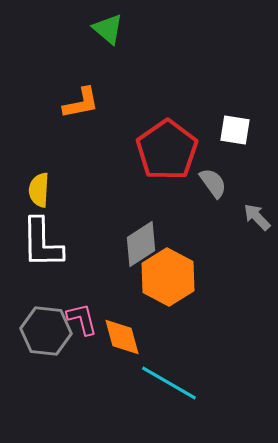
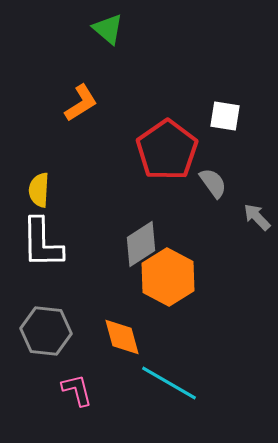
orange L-shape: rotated 21 degrees counterclockwise
white square: moved 10 px left, 14 px up
pink L-shape: moved 5 px left, 71 px down
